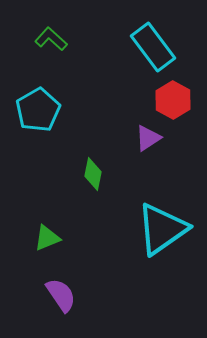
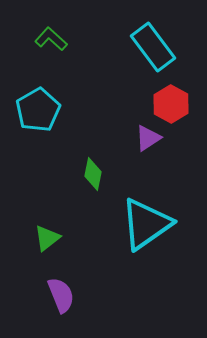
red hexagon: moved 2 px left, 4 px down
cyan triangle: moved 16 px left, 5 px up
green triangle: rotated 16 degrees counterclockwise
purple semicircle: rotated 12 degrees clockwise
